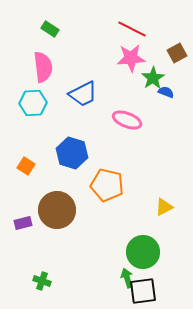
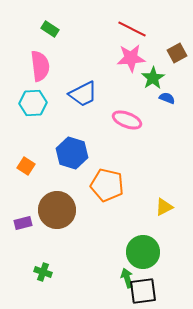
pink semicircle: moved 3 px left, 1 px up
blue semicircle: moved 1 px right, 6 px down
green cross: moved 1 px right, 9 px up
